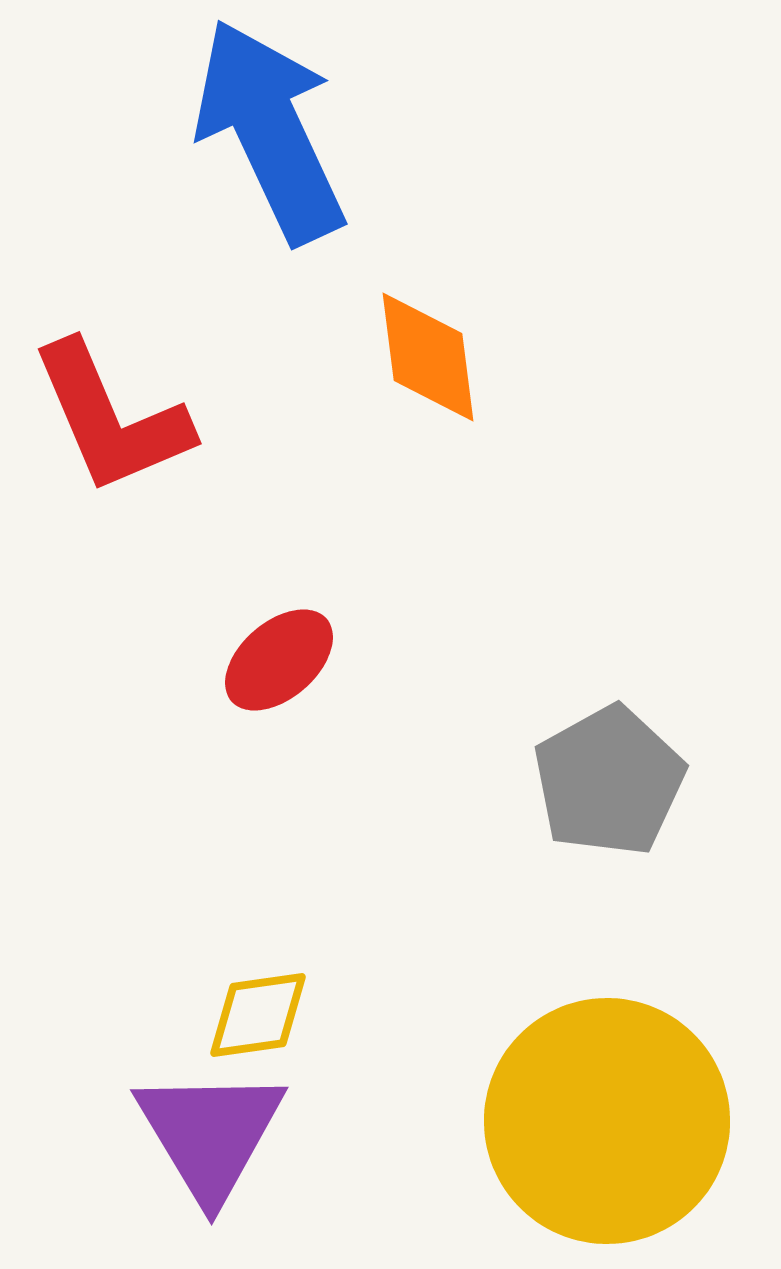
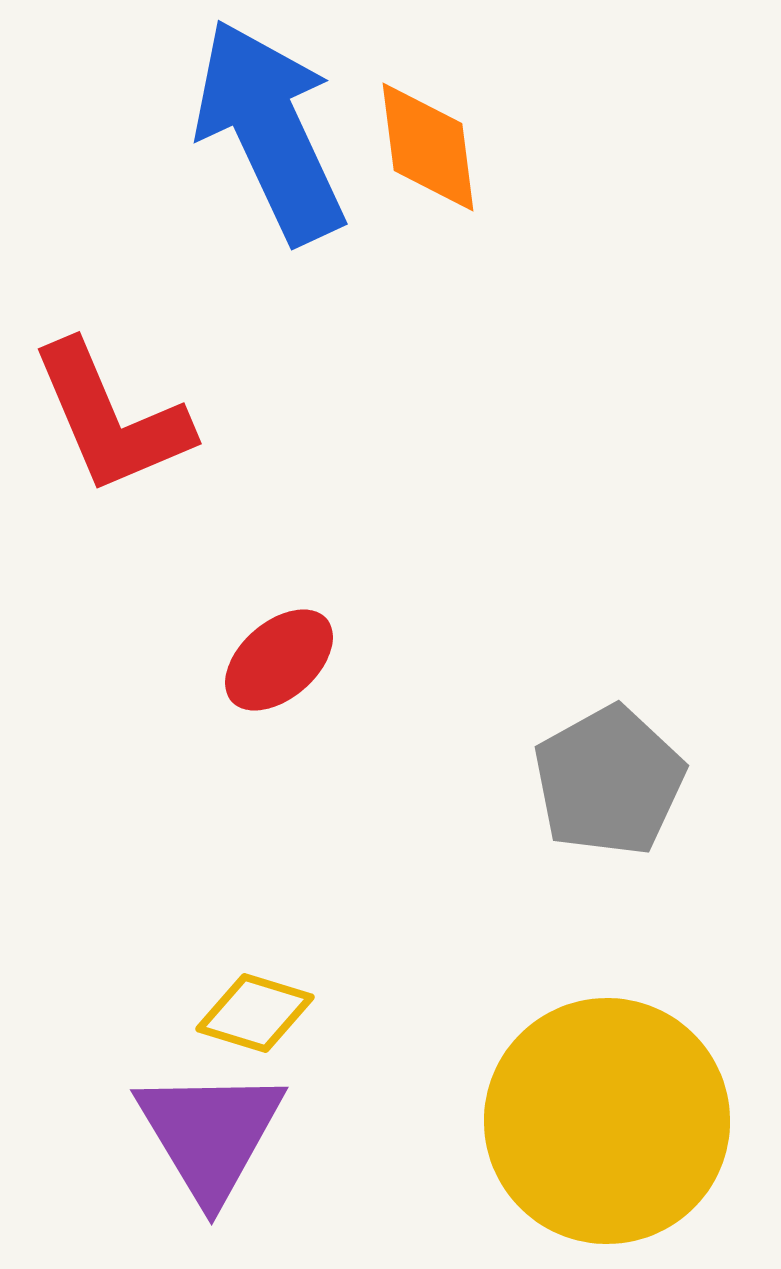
orange diamond: moved 210 px up
yellow diamond: moved 3 px left, 2 px up; rotated 25 degrees clockwise
